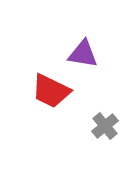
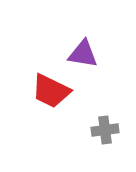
gray cross: moved 4 px down; rotated 32 degrees clockwise
